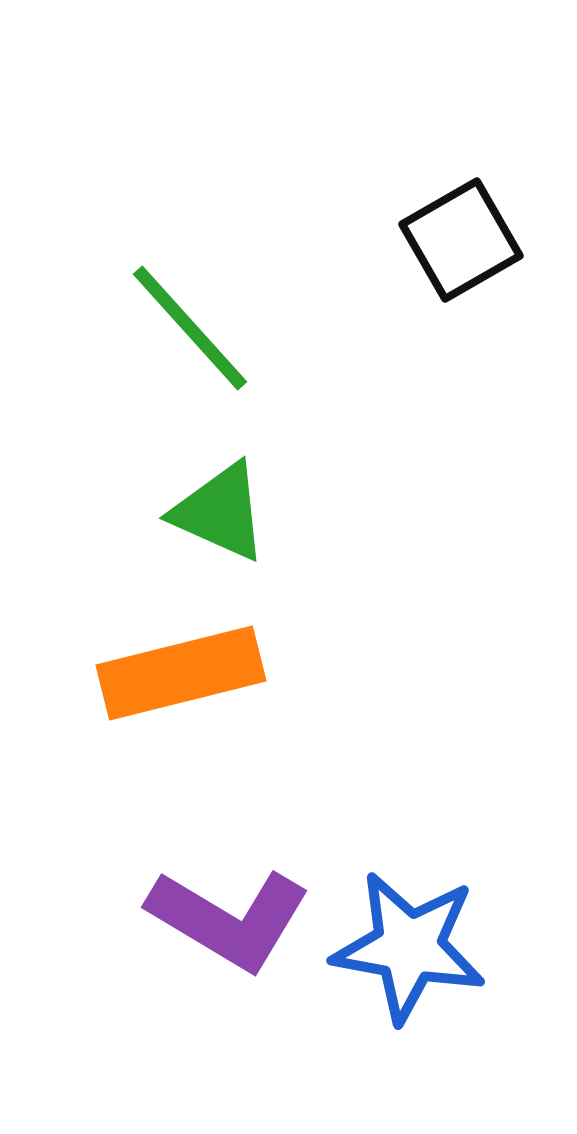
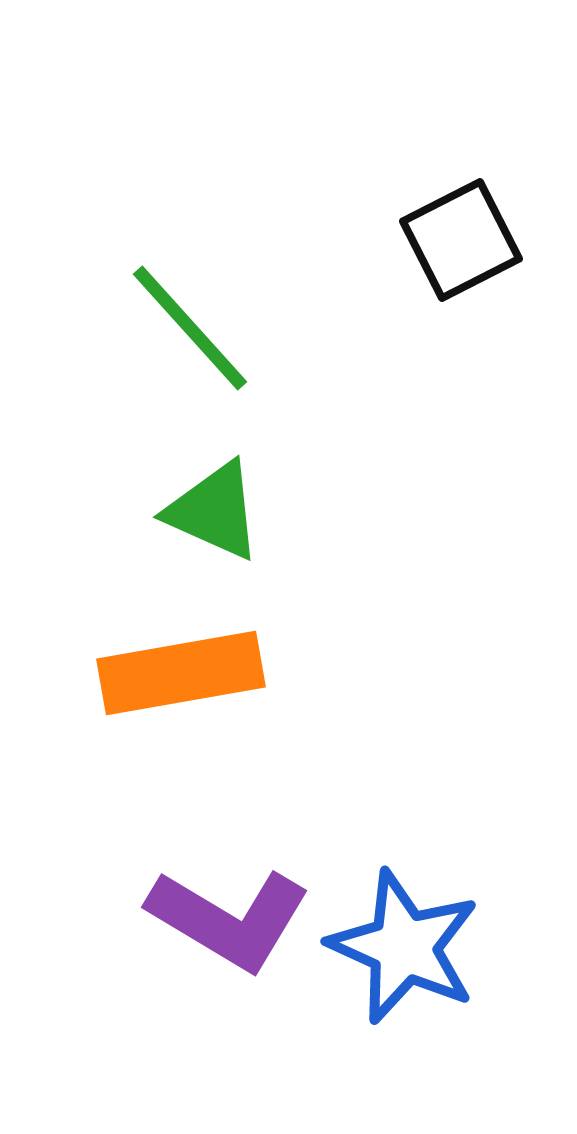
black square: rotated 3 degrees clockwise
green triangle: moved 6 px left, 1 px up
orange rectangle: rotated 4 degrees clockwise
blue star: moved 5 px left; rotated 14 degrees clockwise
